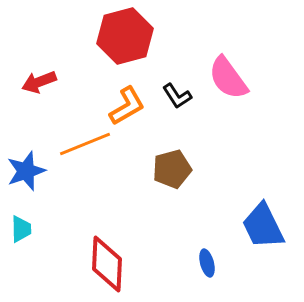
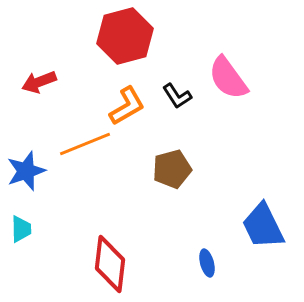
red diamond: moved 3 px right; rotated 4 degrees clockwise
